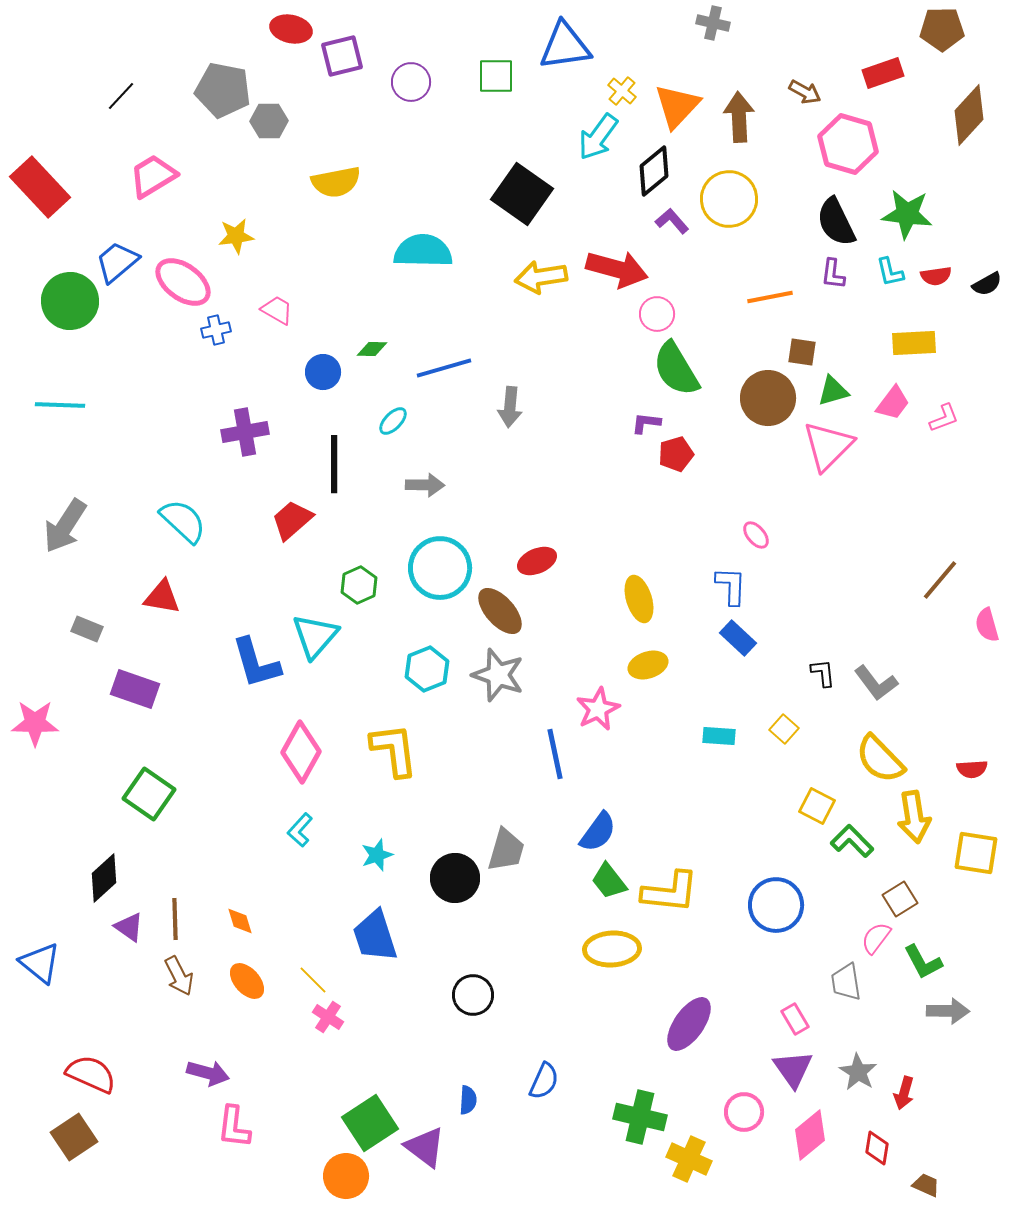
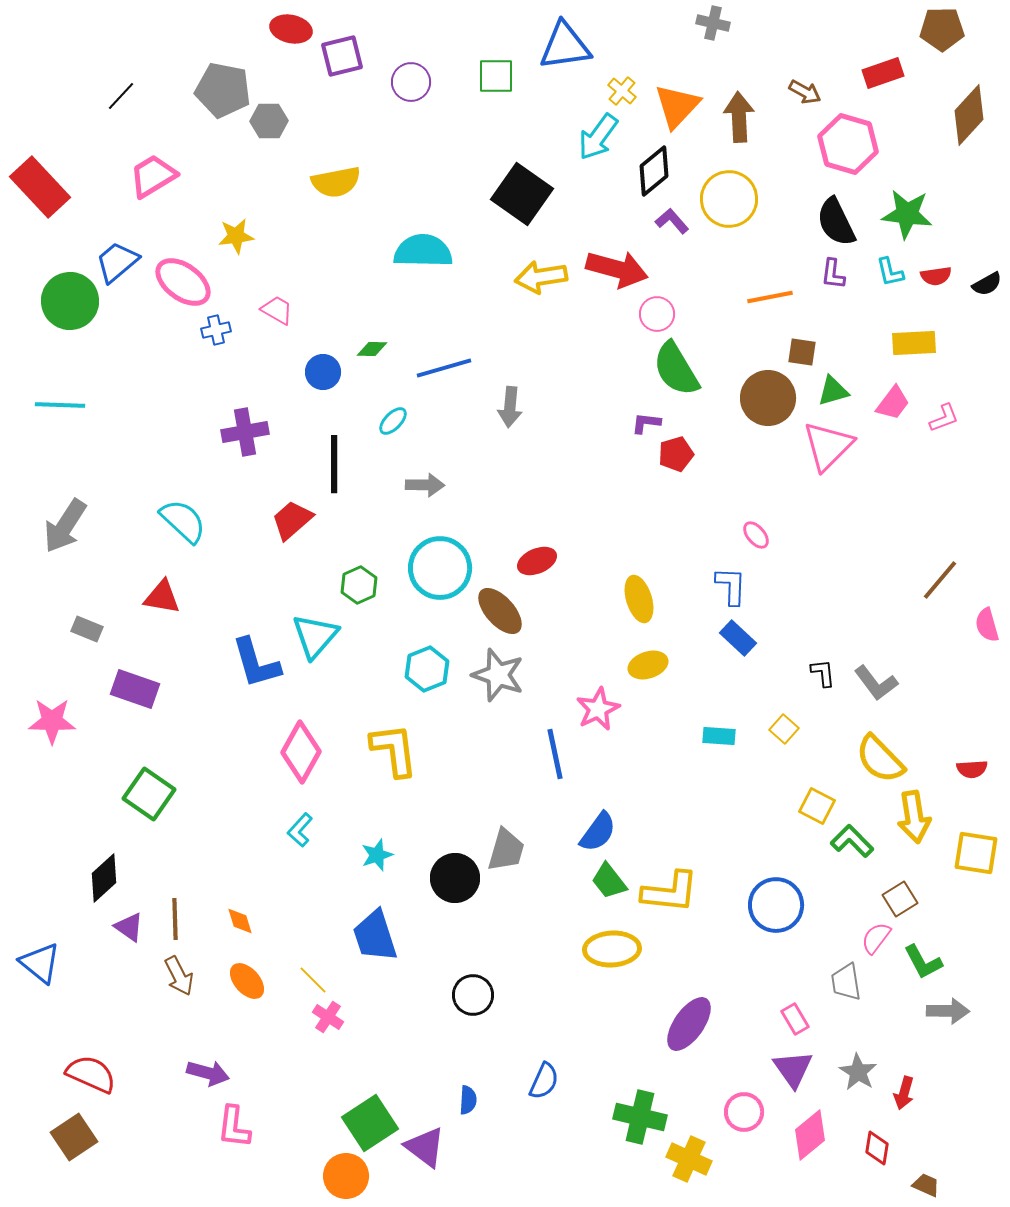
pink star at (35, 723): moved 17 px right, 2 px up
